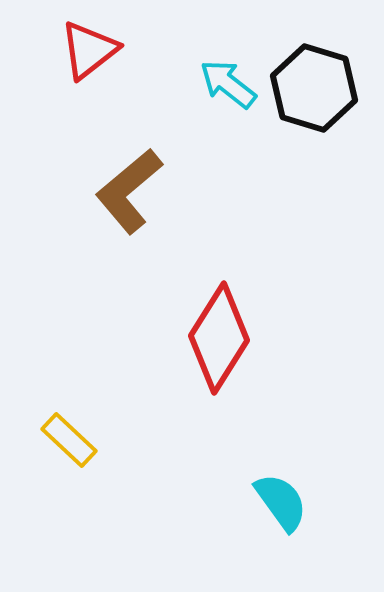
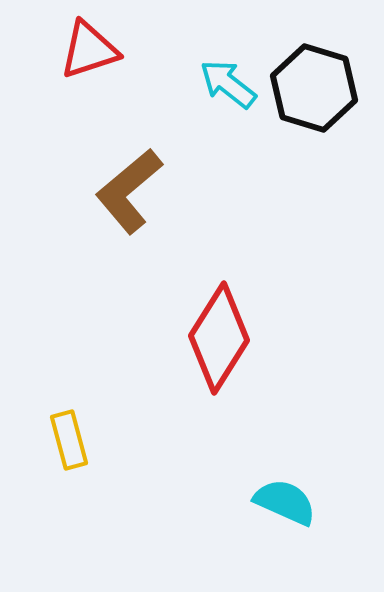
red triangle: rotated 20 degrees clockwise
yellow rectangle: rotated 32 degrees clockwise
cyan semicircle: moved 4 px right; rotated 30 degrees counterclockwise
